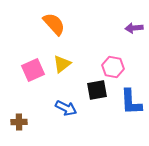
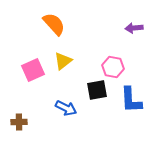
yellow triangle: moved 1 px right, 3 px up
blue L-shape: moved 2 px up
